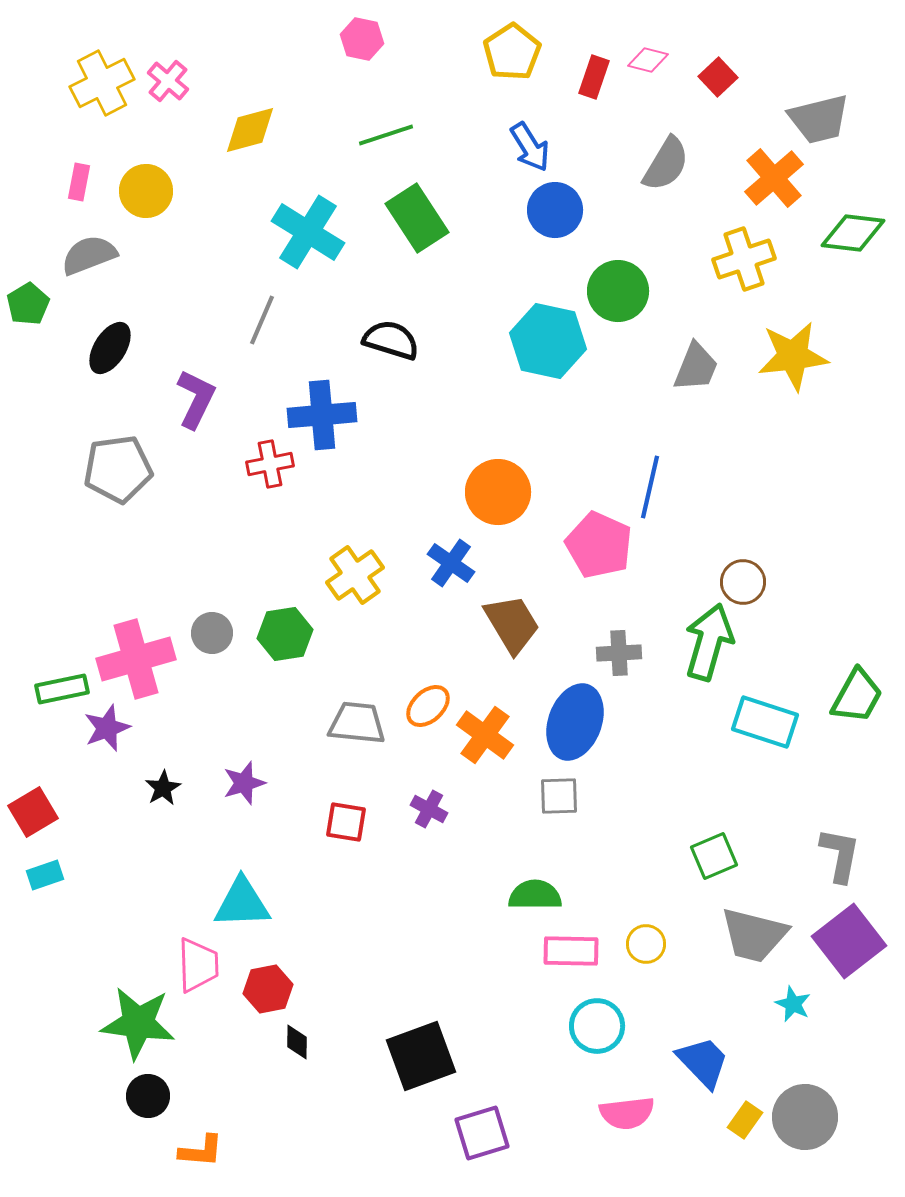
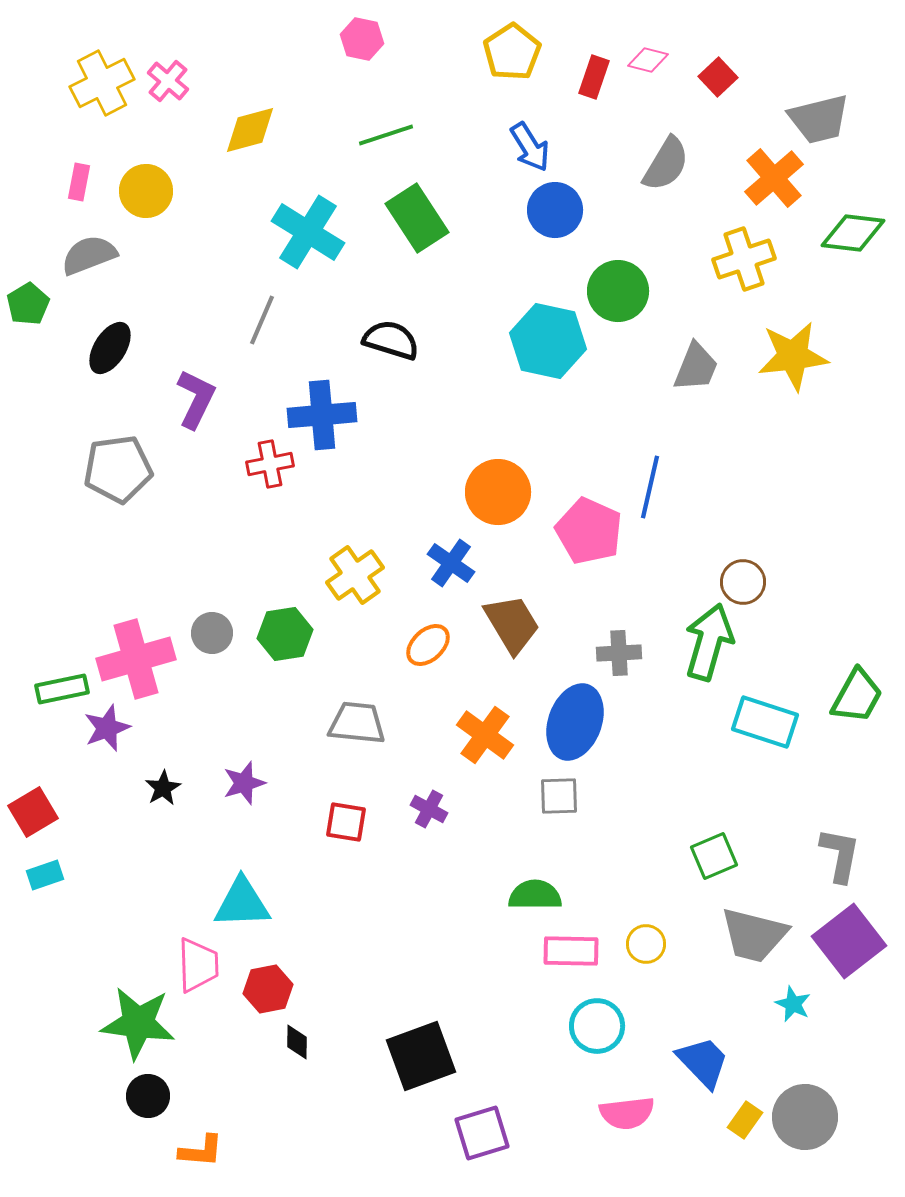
pink pentagon at (599, 545): moved 10 px left, 14 px up
orange ellipse at (428, 706): moved 61 px up
